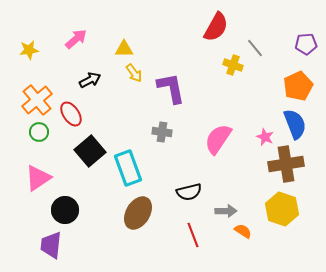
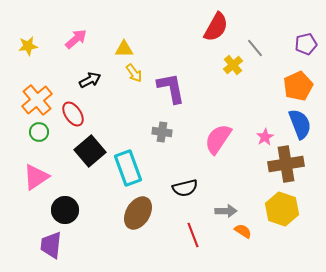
purple pentagon: rotated 10 degrees counterclockwise
yellow star: moved 1 px left, 4 px up
yellow cross: rotated 30 degrees clockwise
red ellipse: moved 2 px right
blue semicircle: moved 5 px right
pink star: rotated 18 degrees clockwise
pink triangle: moved 2 px left, 1 px up
black semicircle: moved 4 px left, 4 px up
